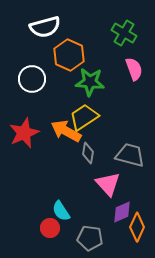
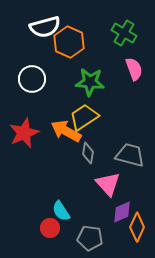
orange hexagon: moved 13 px up
